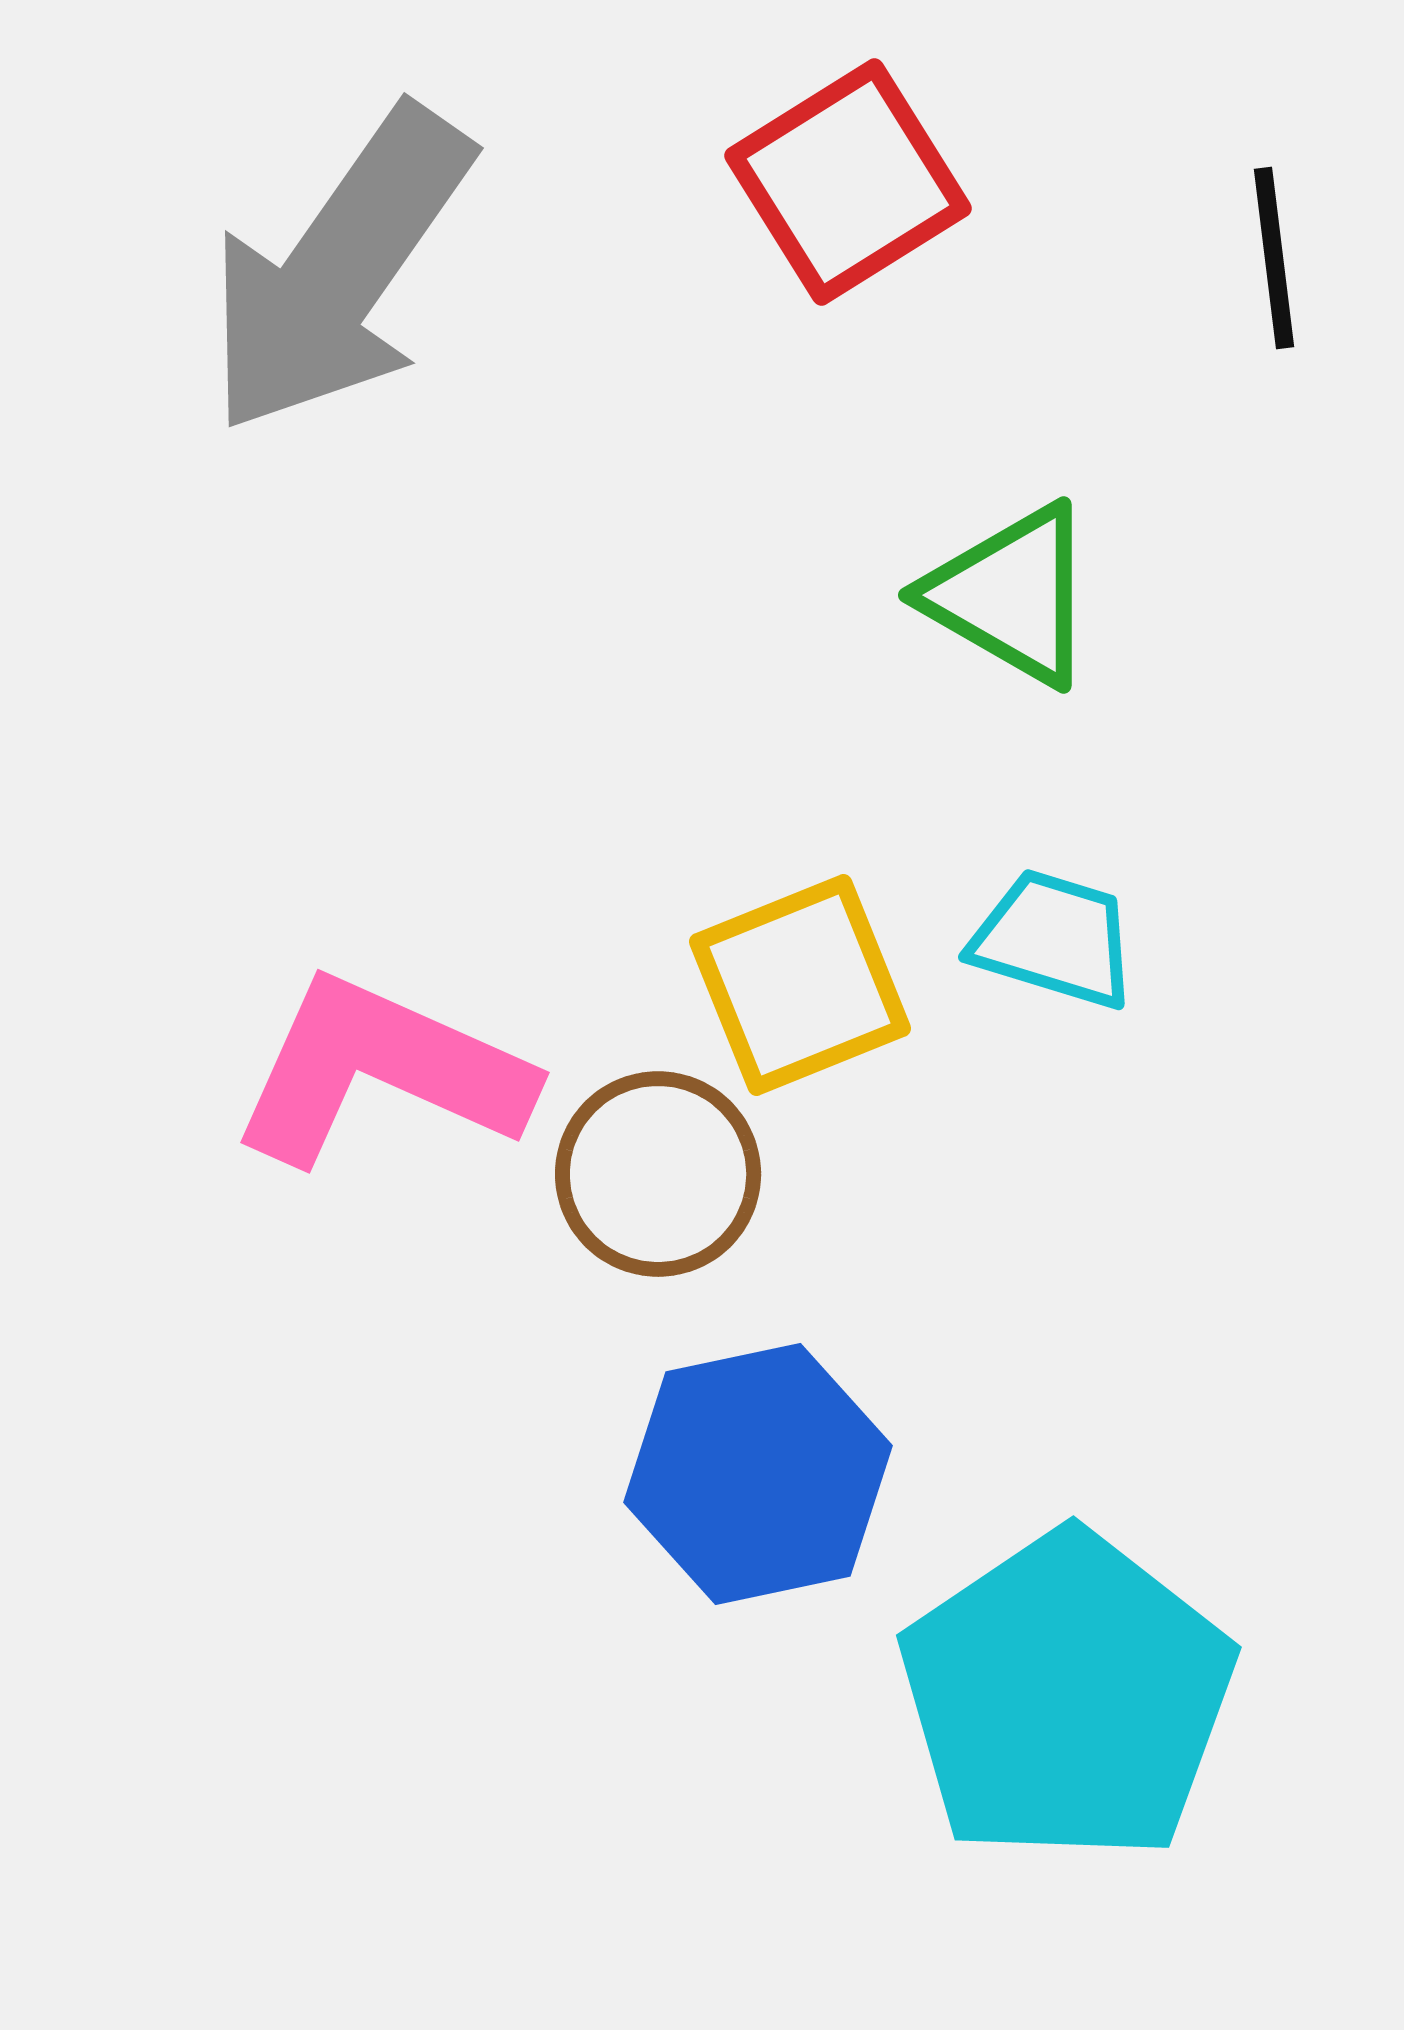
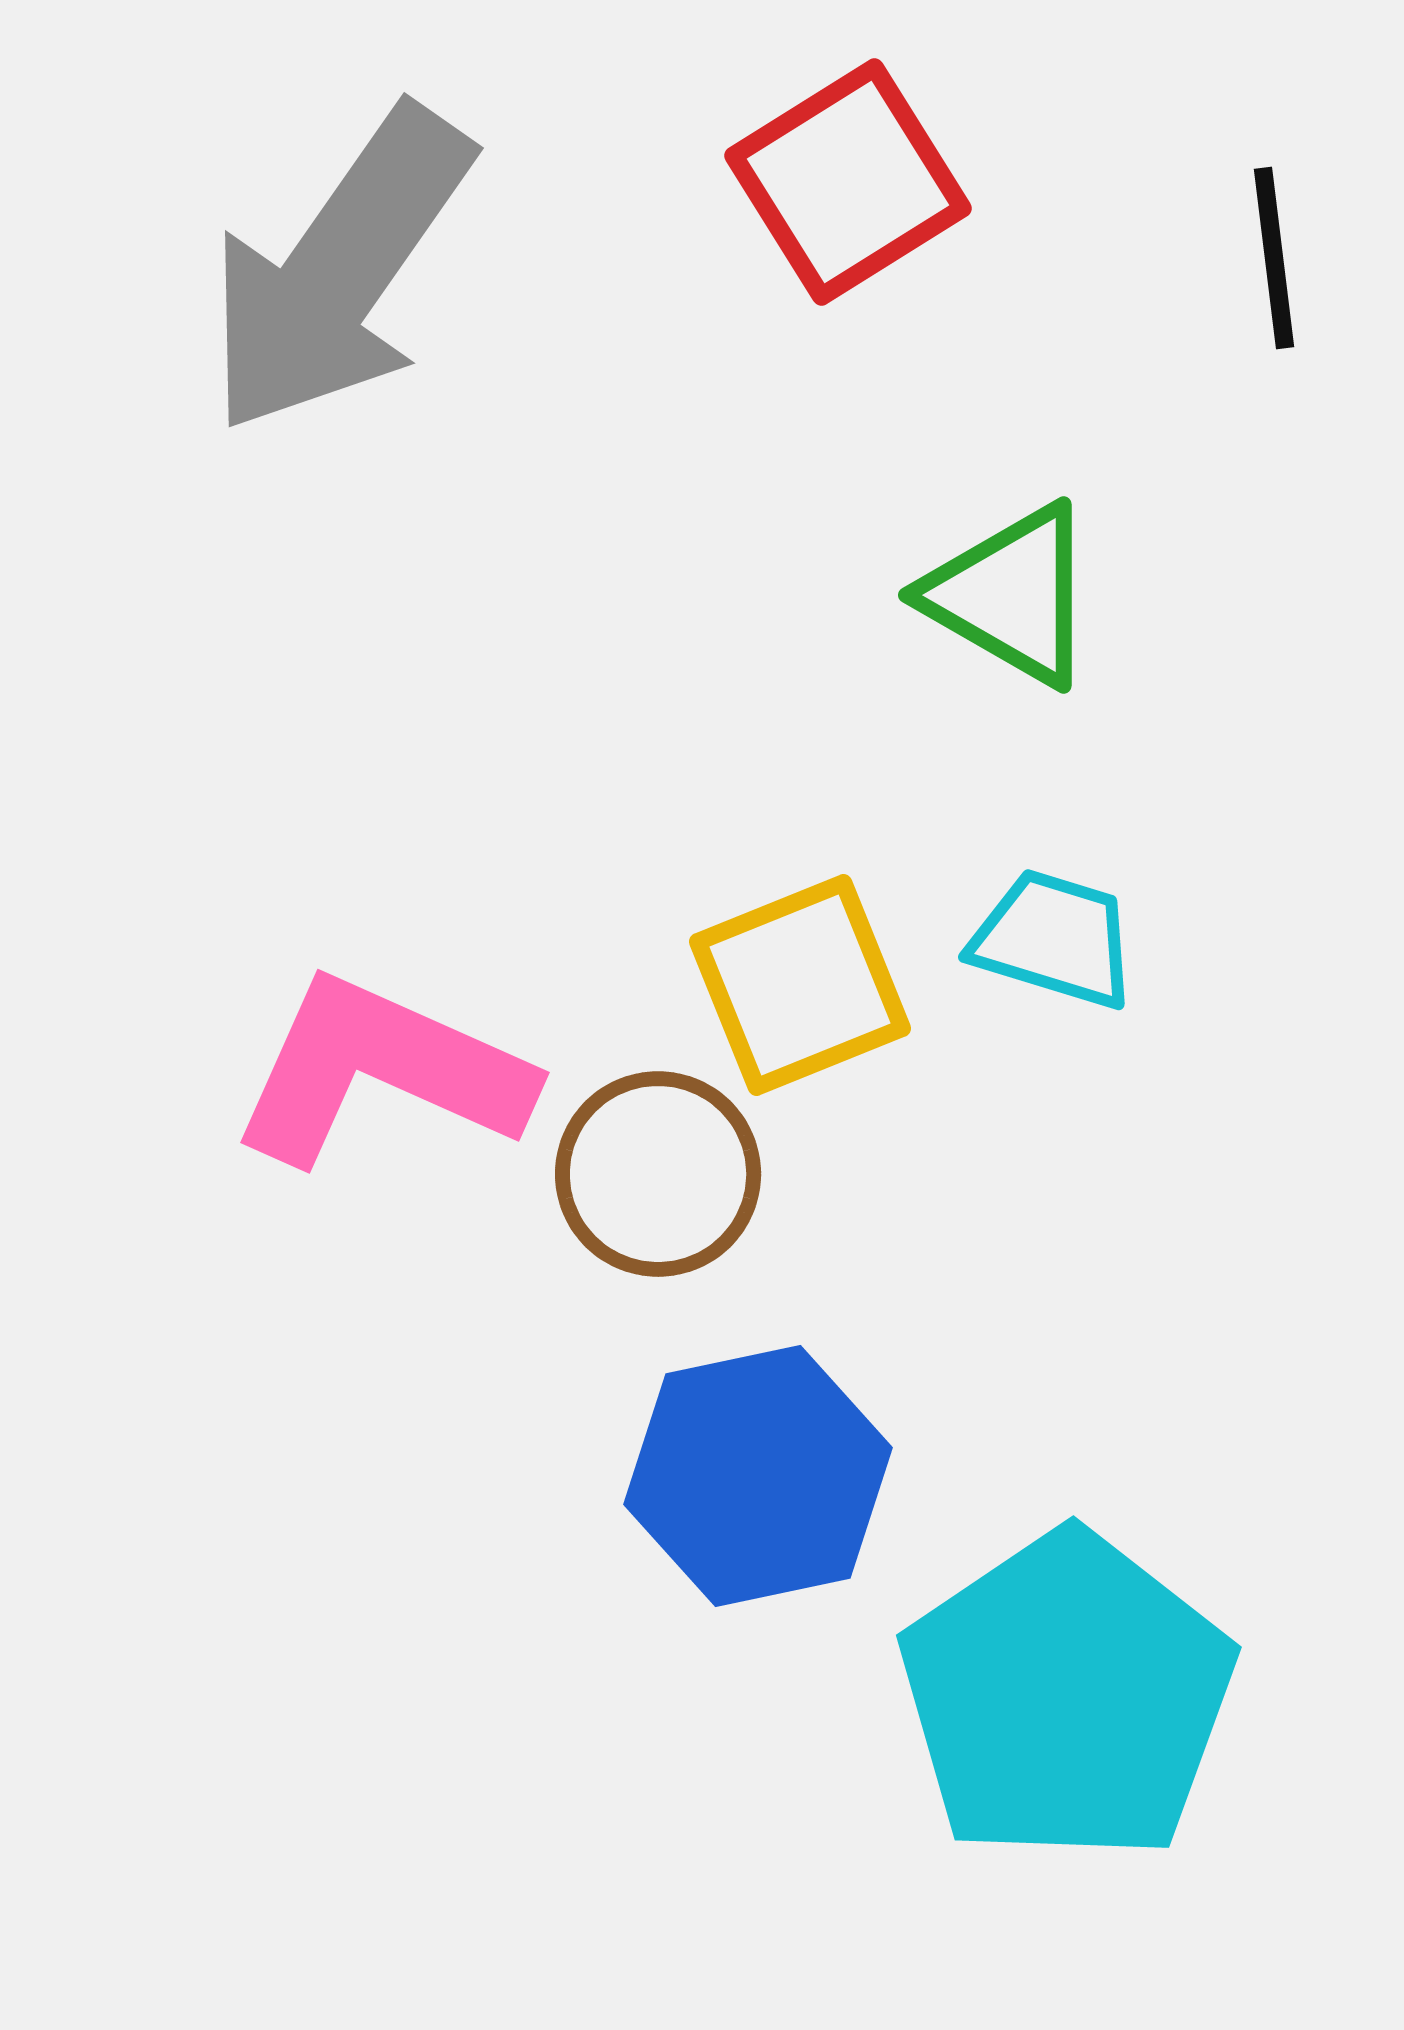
blue hexagon: moved 2 px down
